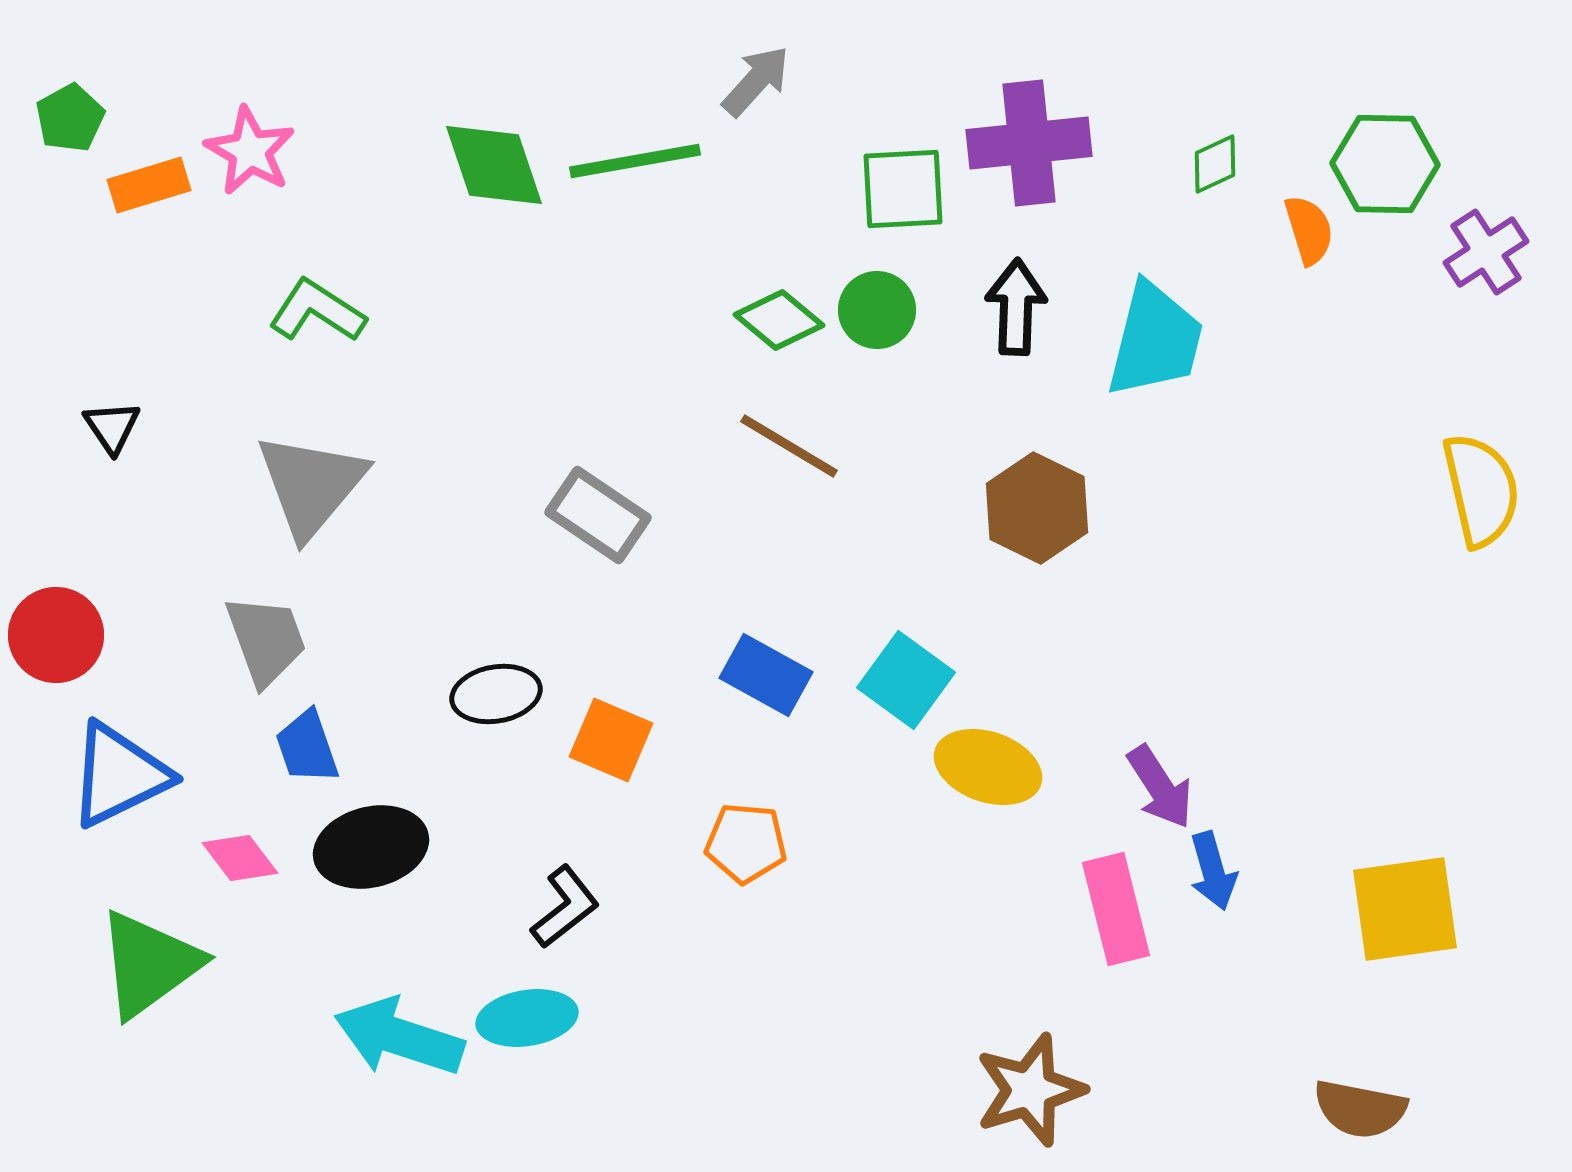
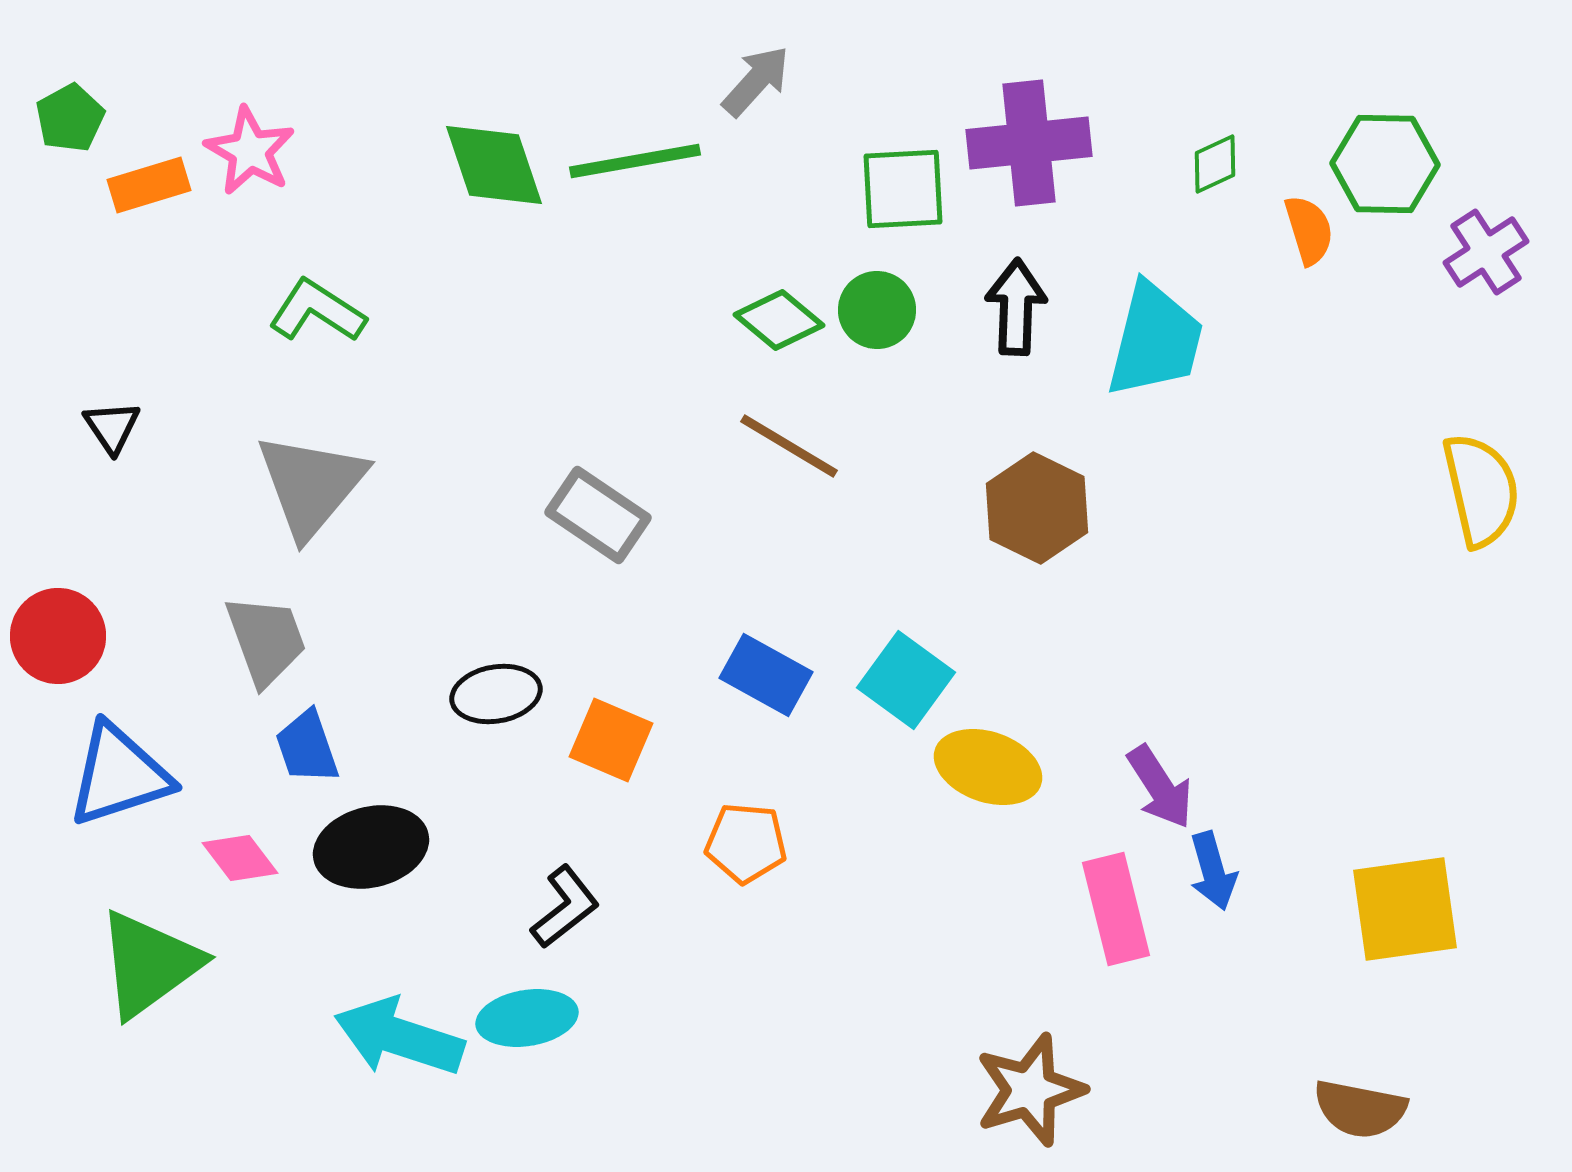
red circle at (56, 635): moved 2 px right, 1 px down
blue triangle at (119, 775): rotated 8 degrees clockwise
